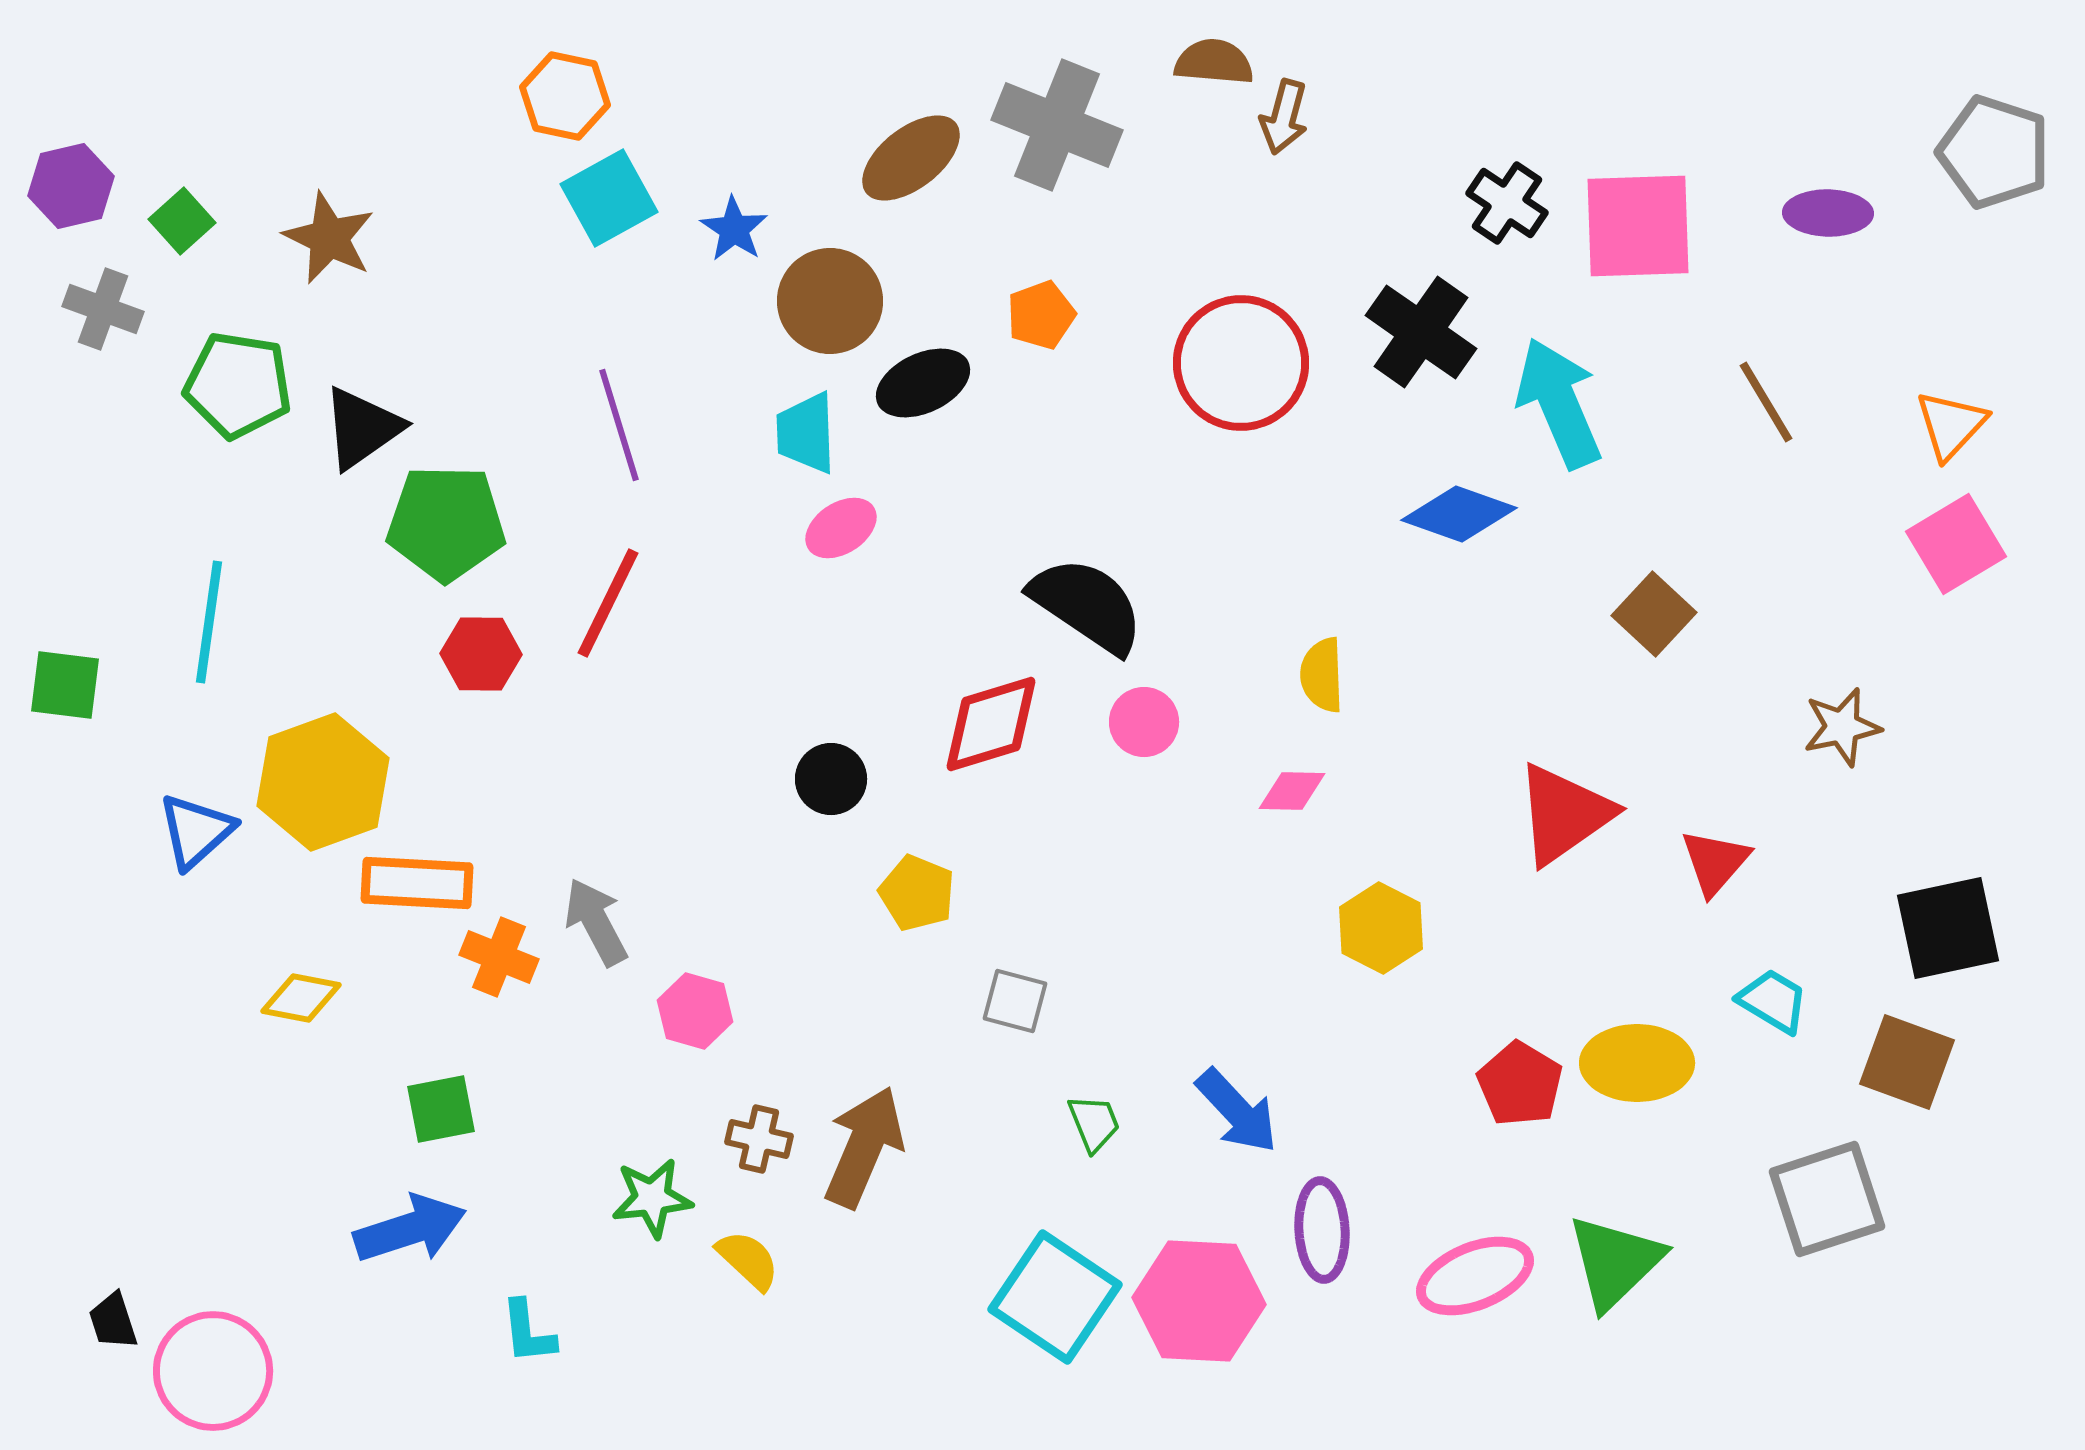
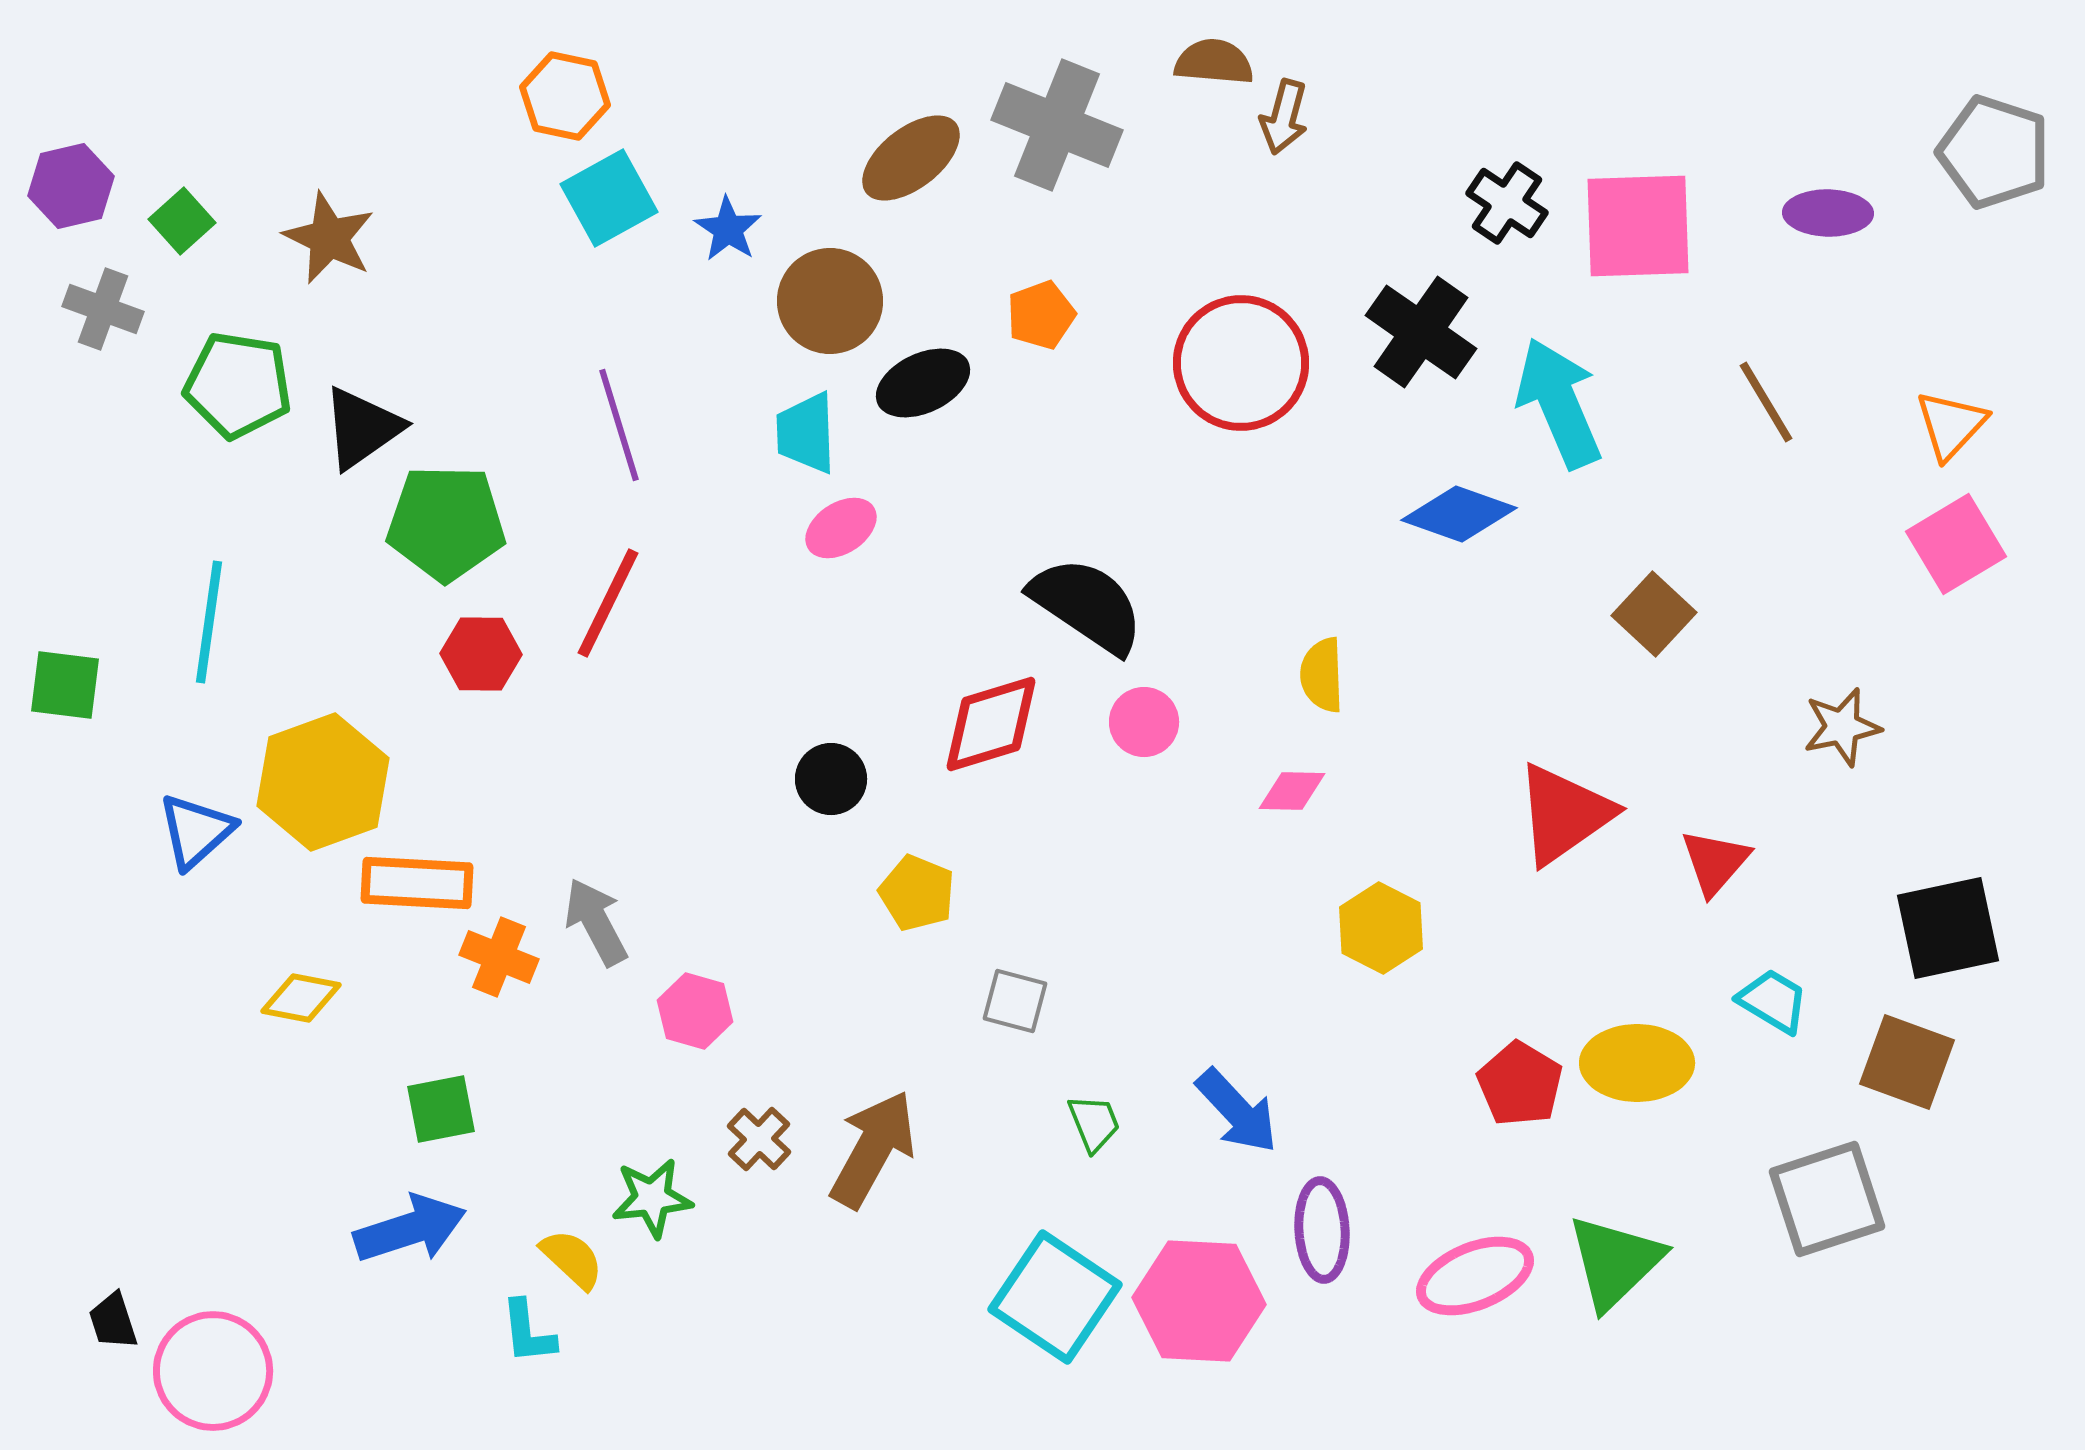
blue star at (734, 229): moved 6 px left
brown cross at (759, 1139): rotated 30 degrees clockwise
brown arrow at (864, 1147): moved 9 px right, 2 px down; rotated 6 degrees clockwise
yellow semicircle at (748, 1260): moved 176 px left, 1 px up
